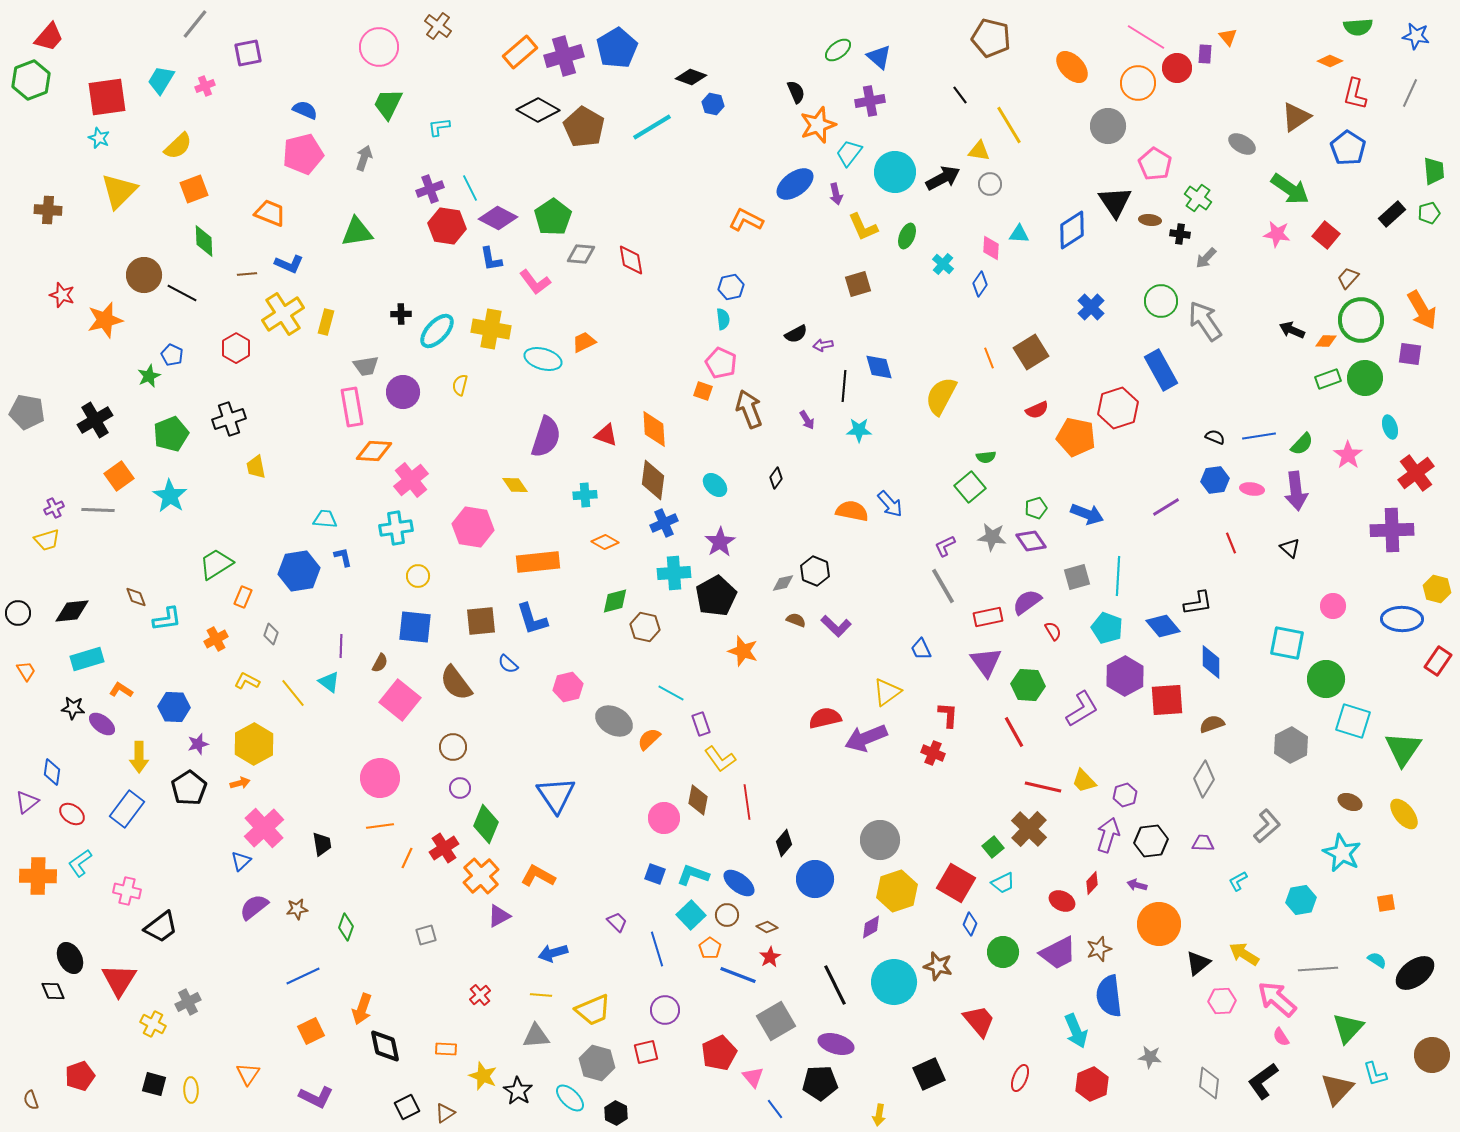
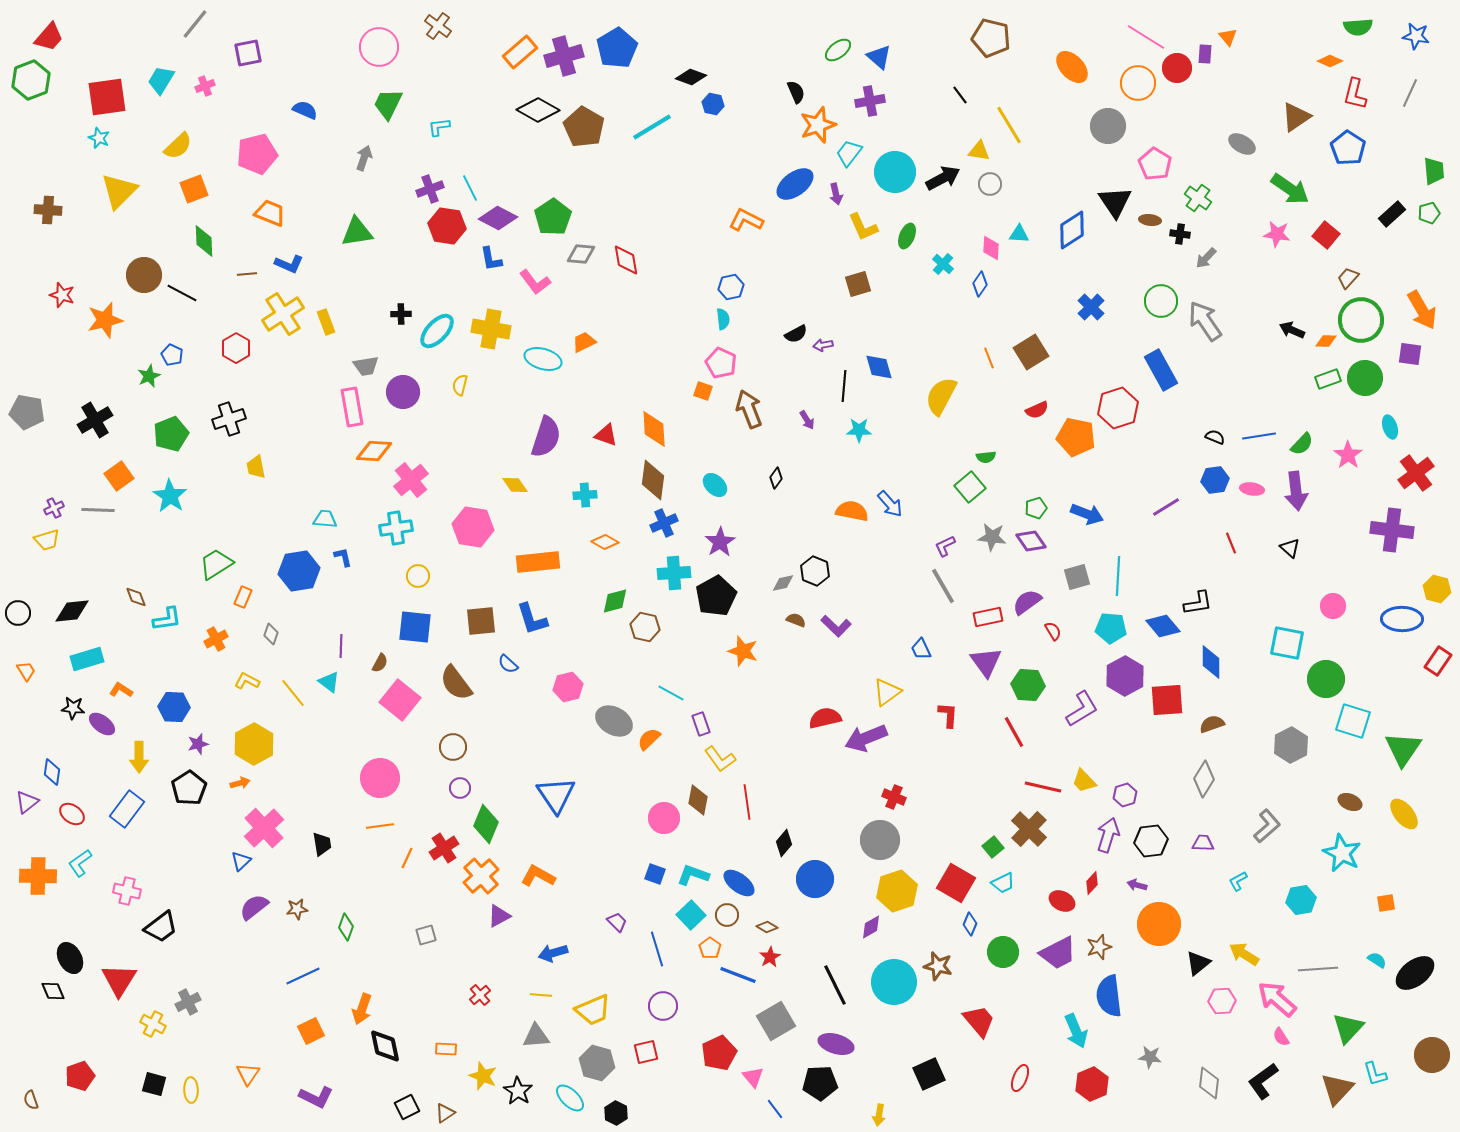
pink pentagon at (303, 154): moved 46 px left
red diamond at (631, 260): moved 5 px left
yellow rectangle at (326, 322): rotated 35 degrees counterclockwise
purple cross at (1392, 530): rotated 9 degrees clockwise
cyan pentagon at (1107, 628): moved 4 px right; rotated 16 degrees counterclockwise
red cross at (933, 753): moved 39 px left, 44 px down
brown star at (1099, 949): moved 2 px up
purple circle at (665, 1010): moved 2 px left, 4 px up
